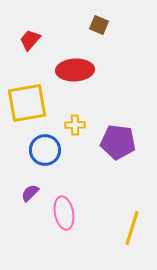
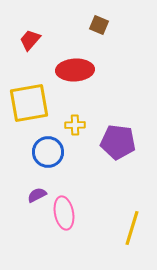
yellow square: moved 2 px right
blue circle: moved 3 px right, 2 px down
purple semicircle: moved 7 px right, 2 px down; rotated 18 degrees clockwise
